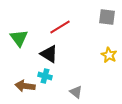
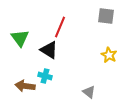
gray square: moved 1 px left, 1 px up
red line: rotated 35 degrees counterclockwise
green triangle: moved 1 px right
black triangle: moved 4 px up
gray triangle: moved 13 px right
